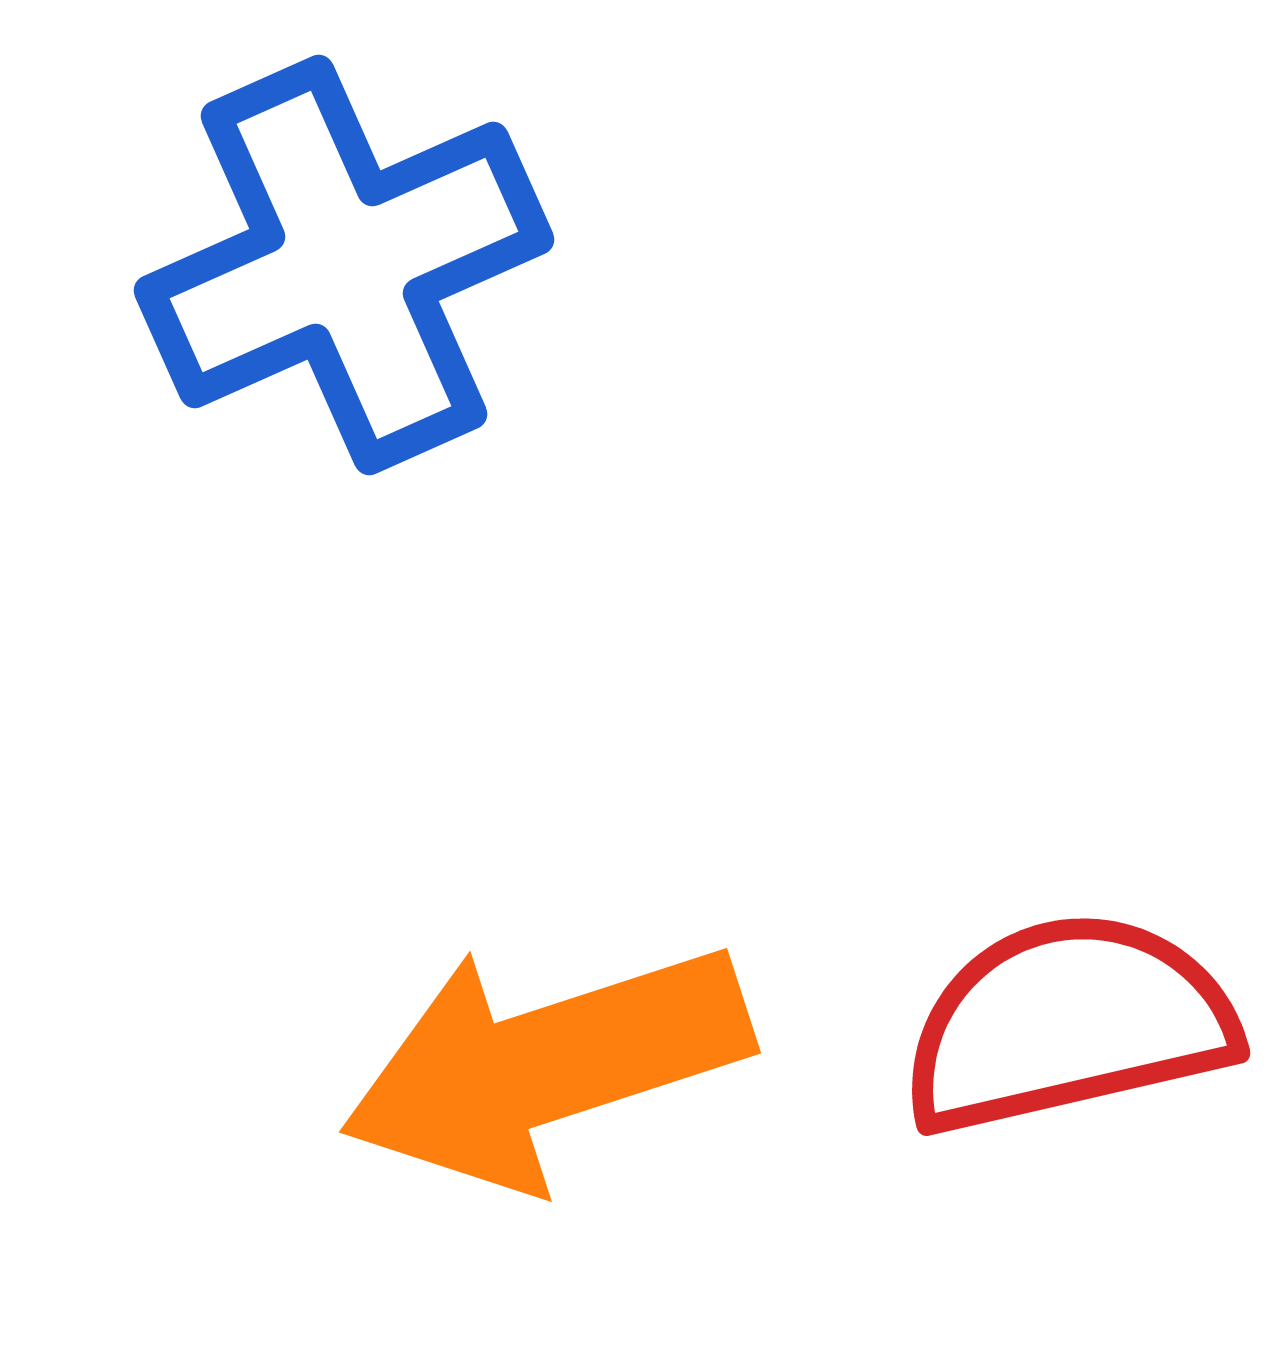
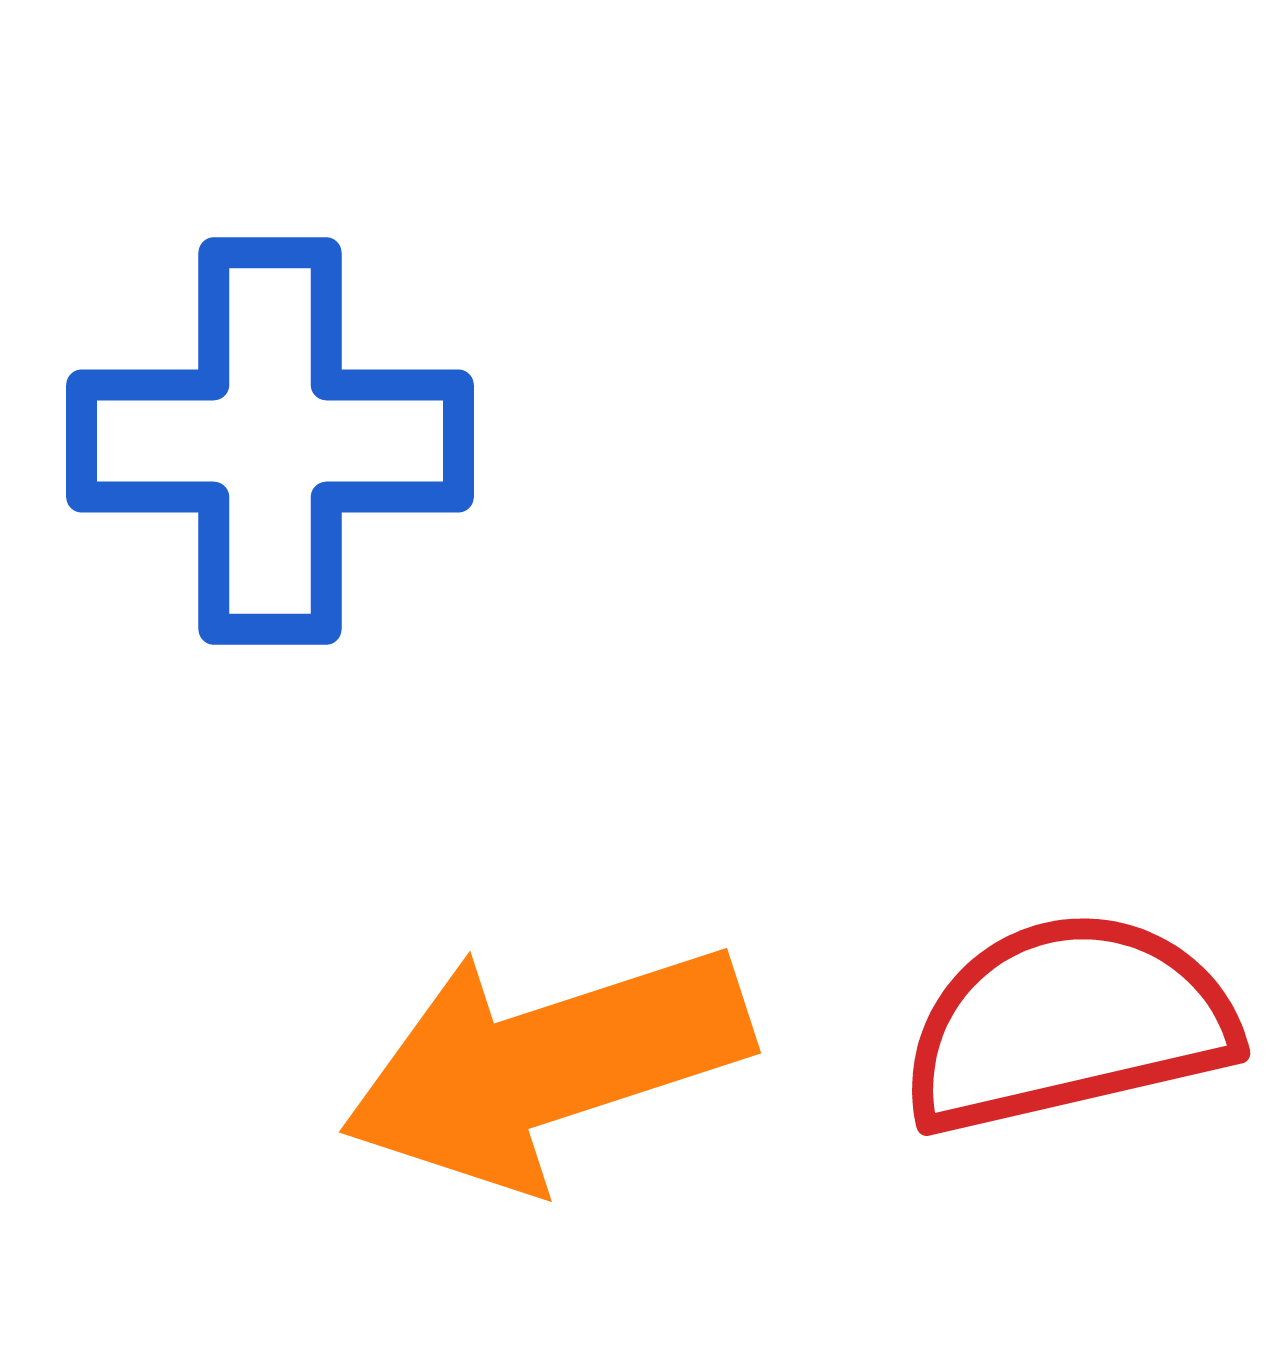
blue cross: moved 74 px left, 176 px down; rotated 24 degrees clockwise
